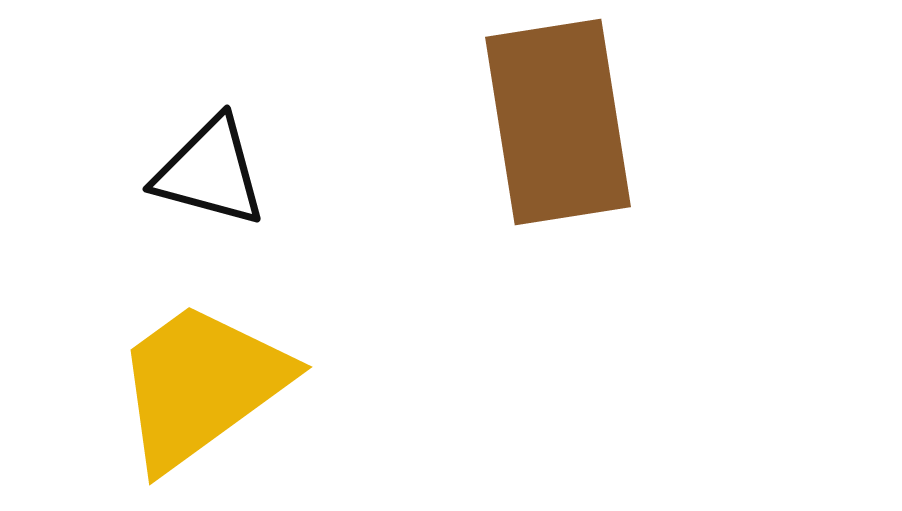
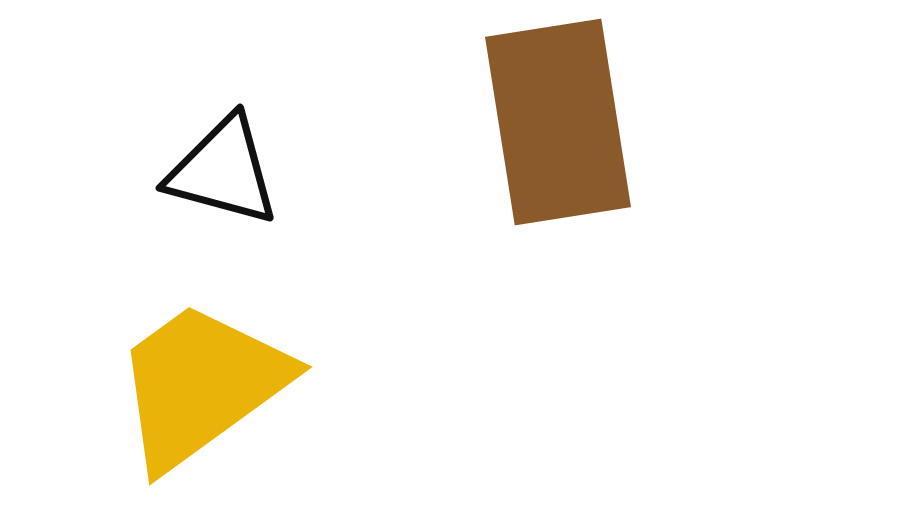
black triangle: moved 13 px right, 1 px up
